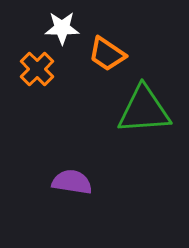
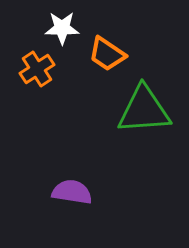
orange cross: rotated 12 degrees clockwise
purple semicircle: moved 10 px down
